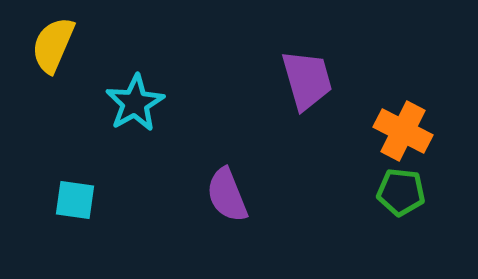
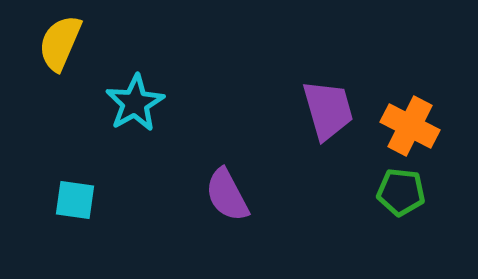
yellow semicircle: moved 7 px right, 2 px up
purple trapezoid: moved 21 px right, 30 px down
orange cross: moved 7 px right, 5 px up
purple semicircle: rotated 6 degrees counterclockwise
